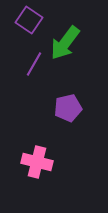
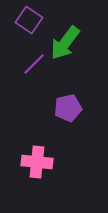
purple line: rotated 15 degrees clockwise
pink cross: rotated 8 degrees counterclockwise
